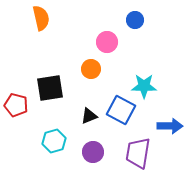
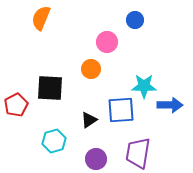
orange semicircle: rotated 145 degrees counterclockwise
black square: rotated 12 degrees clockwise
red pentagon: rotated 30 degrees clockwise
blue square: rotated 32 degrees counterclockwise
black triangle: moved 4 px down; rotated 12 degrees counterclockwise
blue arrow: moved 21 px up
purple circle: moved 3 px right, 7 px down
